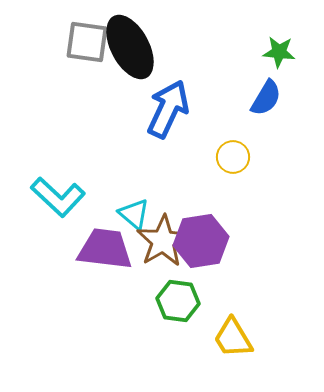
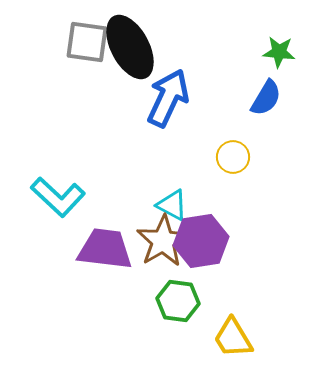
blue arrow: moved 11 px up
cyan triangle: moved 38 px right, 9 px up; rotated 12 degrees counterclockwise
